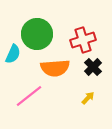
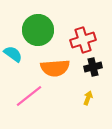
green circle: moved 1 px right, 4 px up
cyan semicircle: rotated 78 degrees counterclockwise
black cross: rotated 30 degrees clockwise
yellow arrow: rotated 24 degrees counterclockwise
